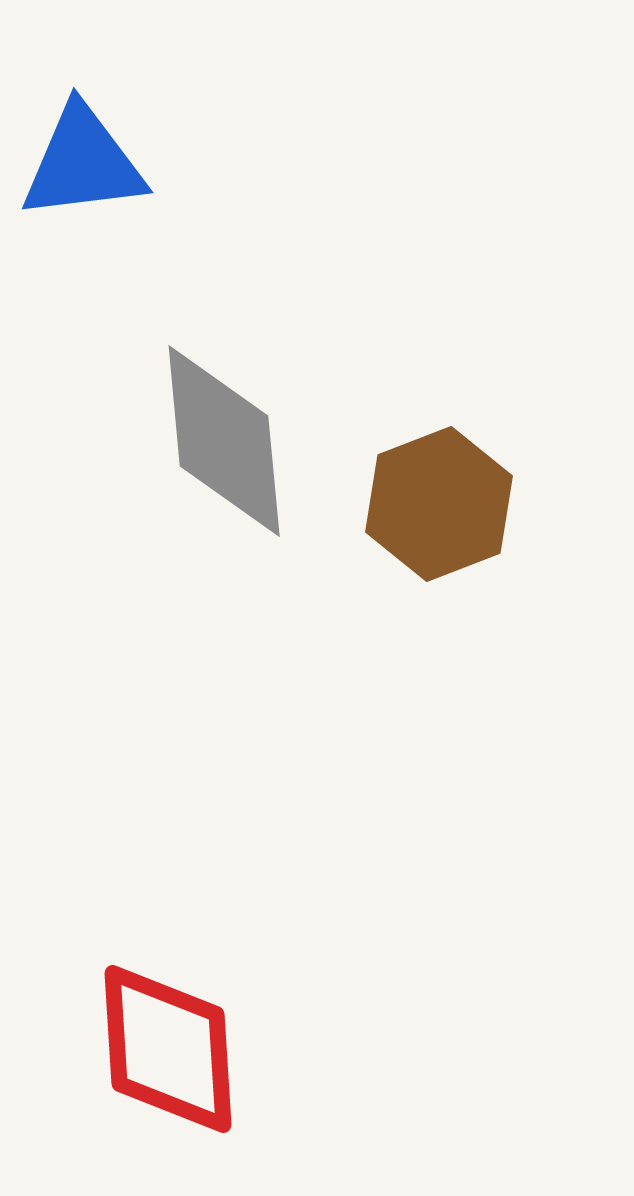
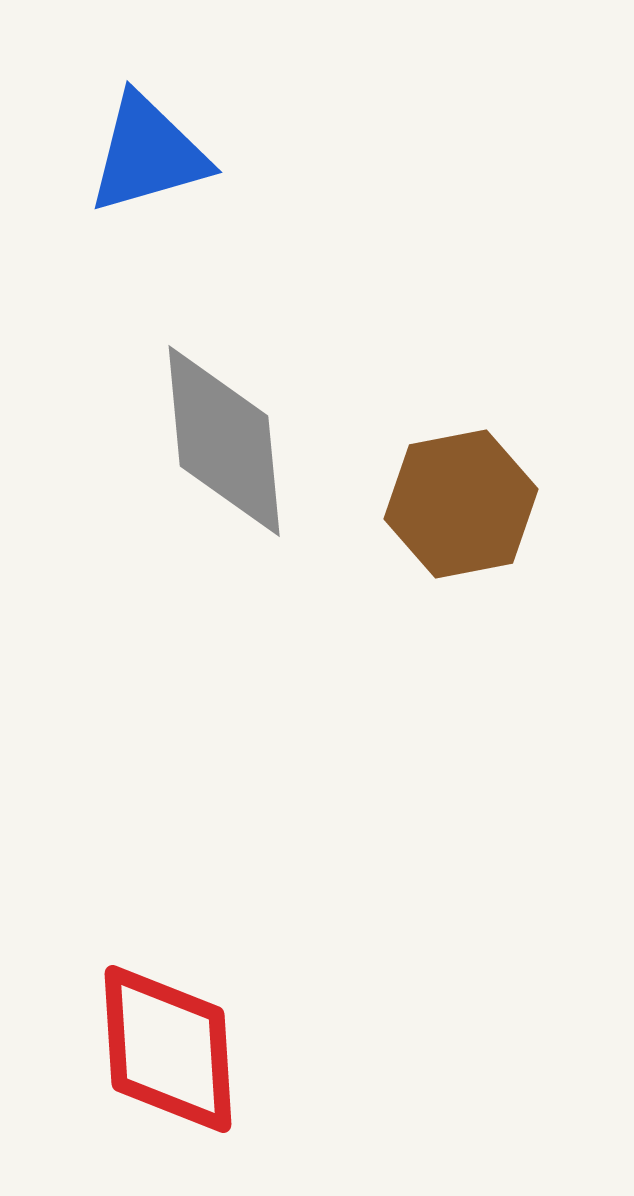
blue triangle: moved 65 px right, 9 px up; rotated 9 degrees counterclockwise
brown hexagon: moved 22 px right; rotated 10 degrees clockwise
